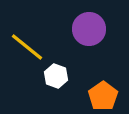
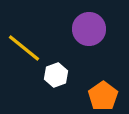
yellow line: moved 3 px left, 1 px down
white hexagon: moved 1 px up; rotated 20 degrees clockwise
